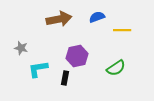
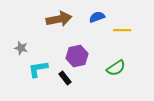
black rectangle: rotated 48 degrees counterclockwise
